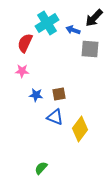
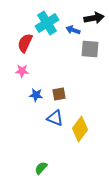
black arrow: rotated 144 degrees counterclockwise
blue triangle: moved 1 px down
